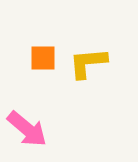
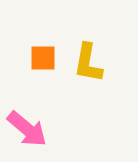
yellow L-shape: rotated 75 degrees counterclockwise
